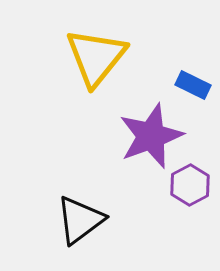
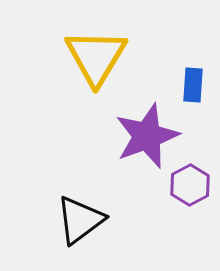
yellow triangle: rotated 8 degrees counterclockwise
blue rectangle: rotated 68 degrees clockwise
purple star: moved 4 px left
